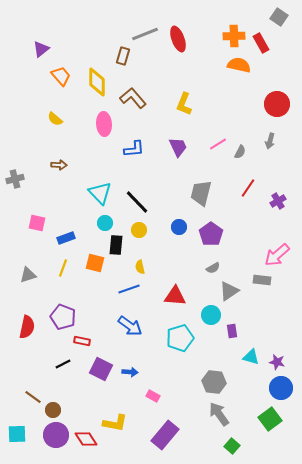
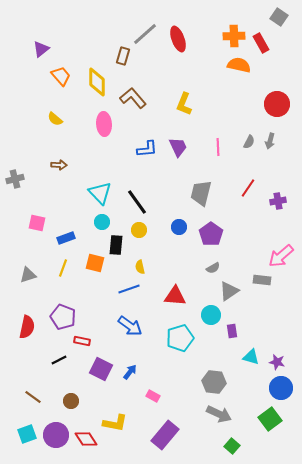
gray line at (145, 34): rotated 20 degrees counterclockwise
pink line at (218, 144): moved 3 px down; rotated 60 degrees counterclockwise
blue L-shape at (134, 149): moved 13 px right
gray semicircle at (240, 152): moved 9 px right, 10 px up
purple cross at (278, 201): rotated 21 degrees clockwise
black line at (137, 202): rotated 8 degrees clockwise
cyan circle at (105, 223): moved 3 px left, 1 px up
pink arrow at (277, 255): moved 4 px right, 1 px down
black line at (63, 364): moved 4 px left, 4 px up
blue arrow at (130, 372): rotated 56 degrees counterclockwise
brown circle at (53, 410): moved 18 px right, 9 px up
gray arrow at (219, 414): rotated 150 degrees clockwise
cyan square at (17, 434): moved 10 px right; rotated 18 degrees counterclockwise
